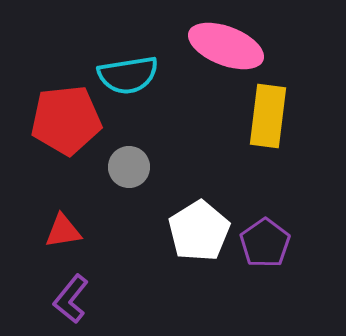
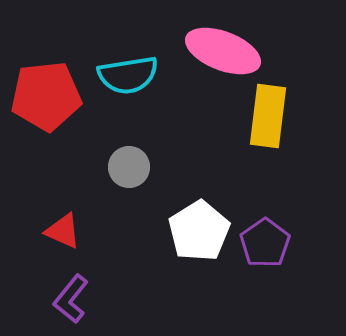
pink ellipse: moved 3 px left, 5 px down
red pentagon: moved 20 px left, 24 px up
red triangle: rotated 33 degrees clockwise
